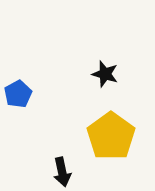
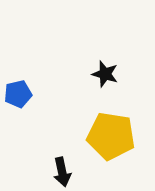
blue pentagon: rotated 16 degrees clockwise
yellow pentagon: rotated 27 degrees counterclockwise
